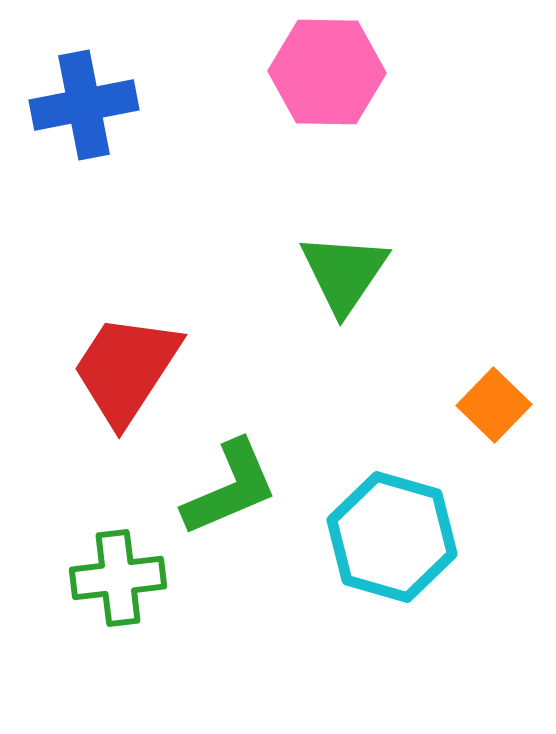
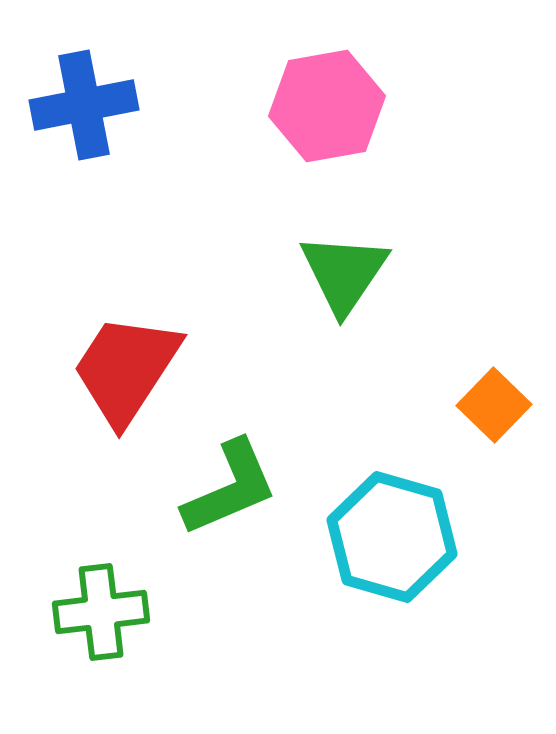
pink hexagon: moved 34 px down; rotated 11 degrees counterclockwise
green cross: moved 17 px left, 34 px down
